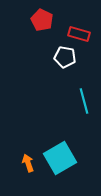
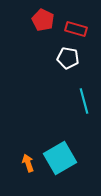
red pentagon: moved 1 px right
red rectangle: moved 3 px left, 5 px up
white pentagon: moved 3 px right, 1 px down
